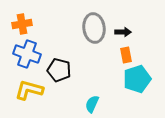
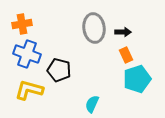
orange rectangle: rotated 14 degrees counterclockwise
